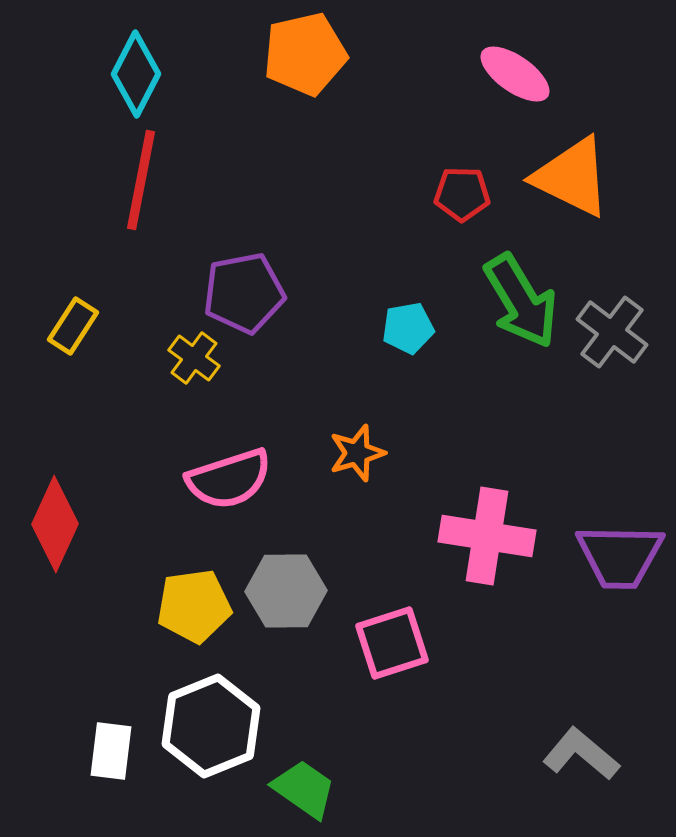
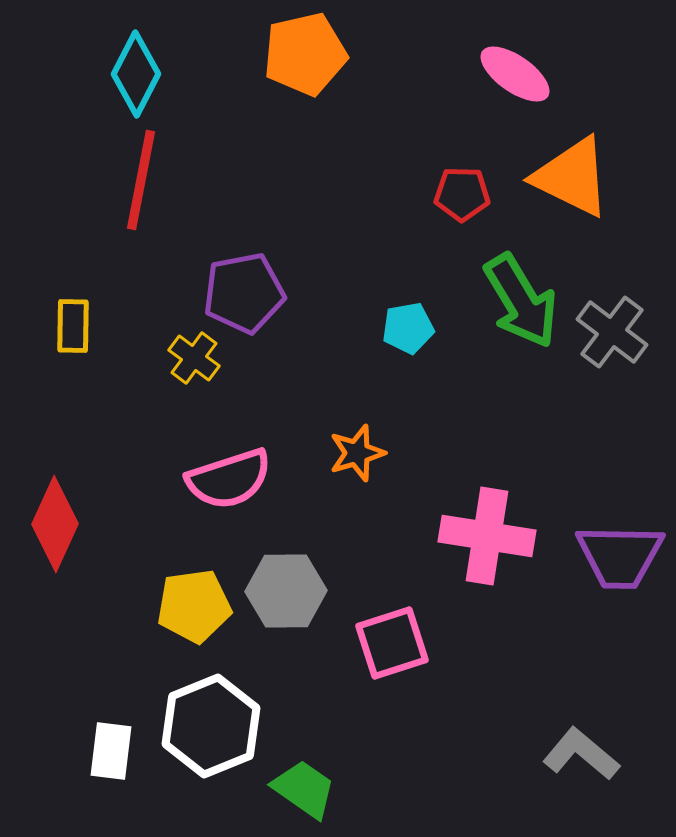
yellow rectangle: rotated 32 degrees counterclockwise
